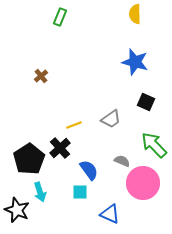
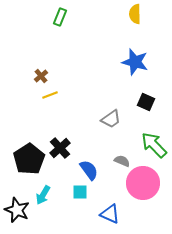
yellow line: moved 24 px left, 30 px up
cyan arrow: moved 3 px right, 3 px down; rotated 48 degrees clockwise
